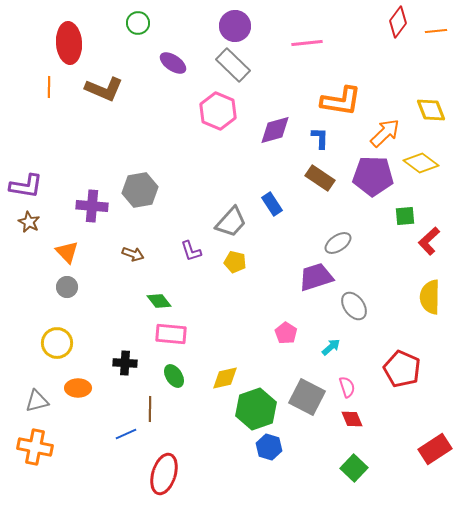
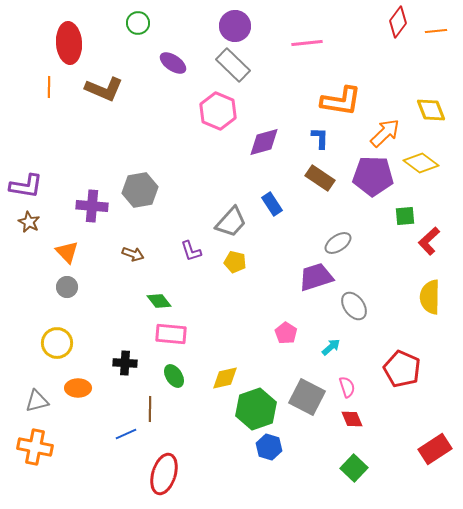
purple diamond at (275, 130): moved 11 px left, 12 px down
